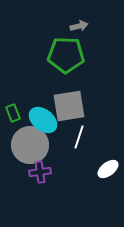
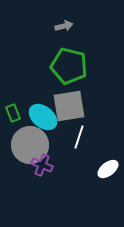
gray arrow: moved 15 px left
green pentagon: moved 3 px right, 11 px down; rotated 12 degrees clockwise
cyan ellipse: moved 3 px up
purple cross: moved 2 px right, 7 px up; rotated 30 degrees clockwise
